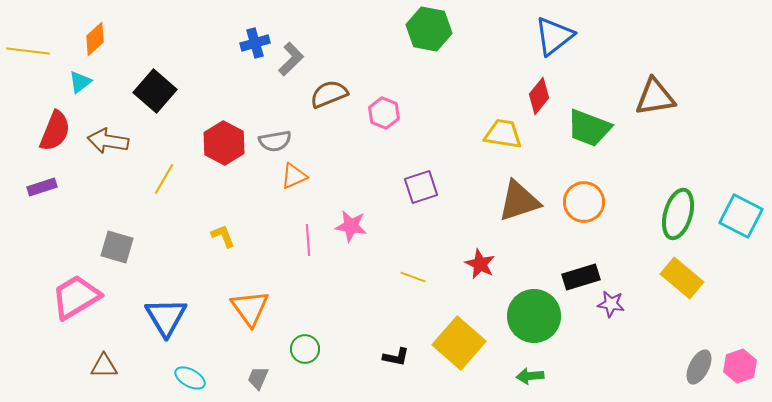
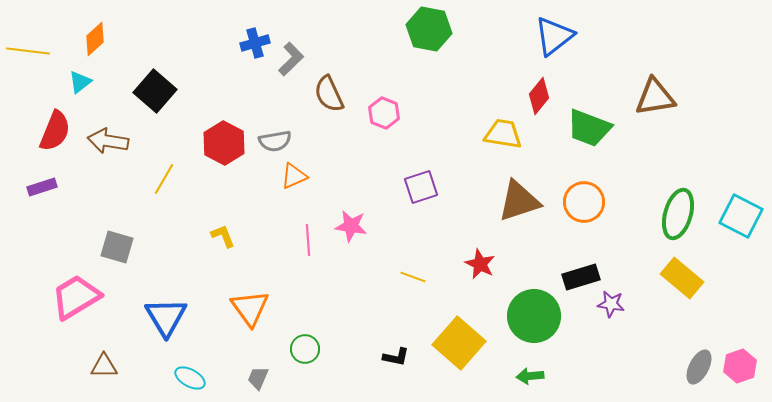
brown semicircle at (329, 94): rotated 93 degrees counterclockwise
